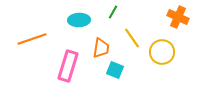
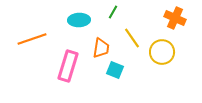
orange cross: moved 3 px left, 1 px down
